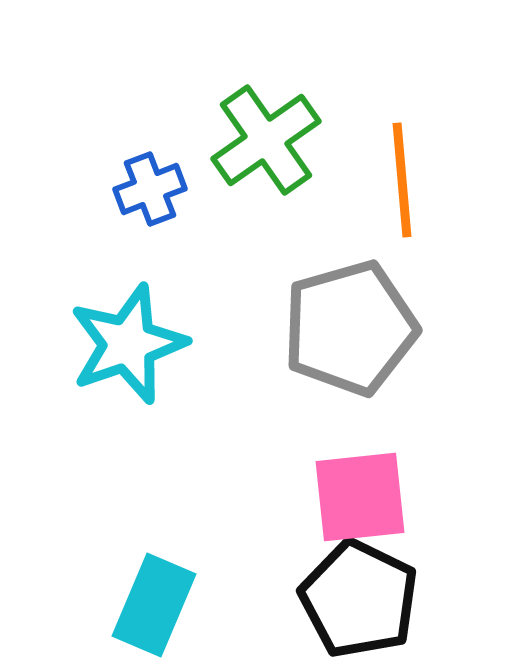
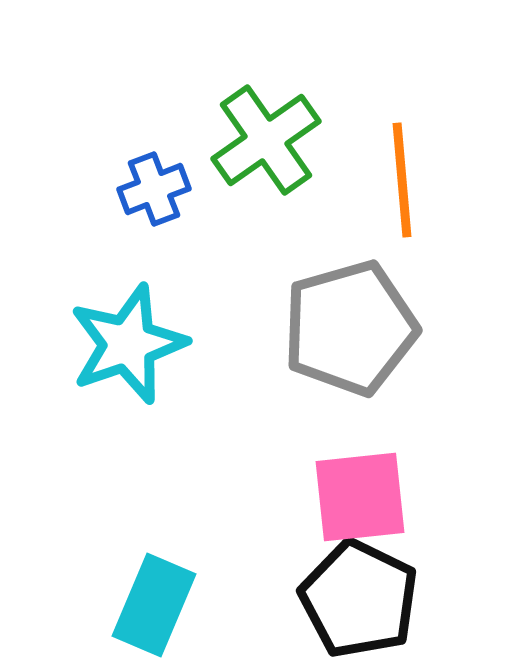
blue cross: moved 4 px right
